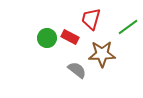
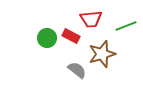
red trapezoid: rotated 110 degrees counterclockwise
green line: moved 2 px left, 1 px up; rotated 15 degrees clockwise
red rectangle: moved 1 px right, 1 px up
brown star: rotated 16 degrees counterclockwise
